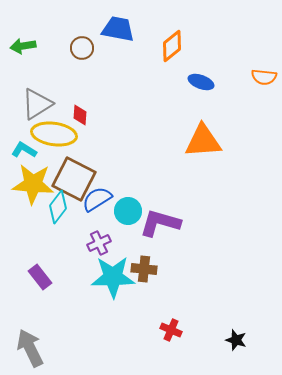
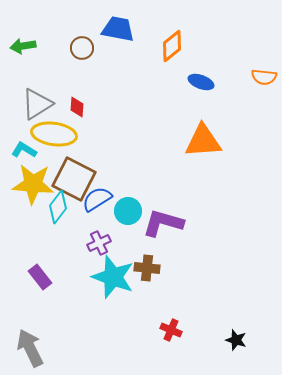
red diamond: moved 3 px left, 8 px up
purple L-shape: moved 3 px right
brown cross: moved 3 px right, 1 px up
cyan star: rotated 21 degrees clockwise
